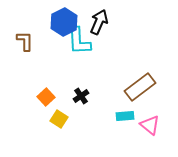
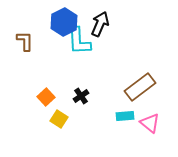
black arrow: moved 1 px right, 2 px down
pink triangle: moved 2 px up
